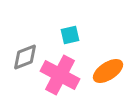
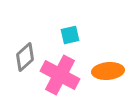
gray diamond: rotated 20 degrees counterclockwise
orange ellipse: rotated 28 degrees clockwise
